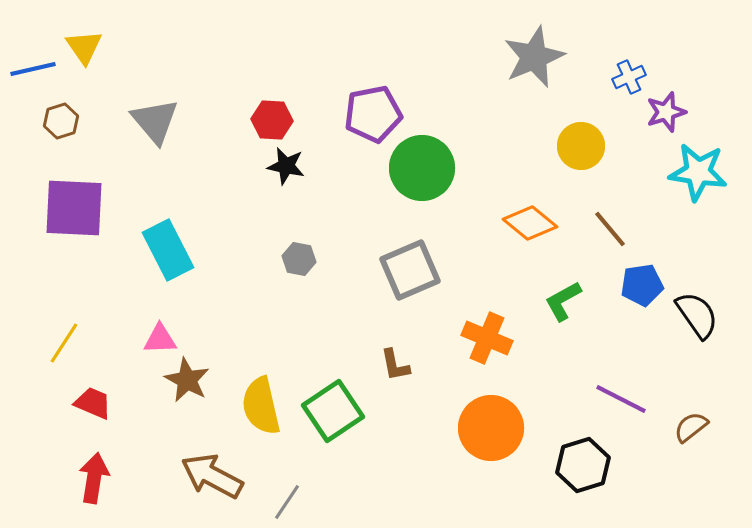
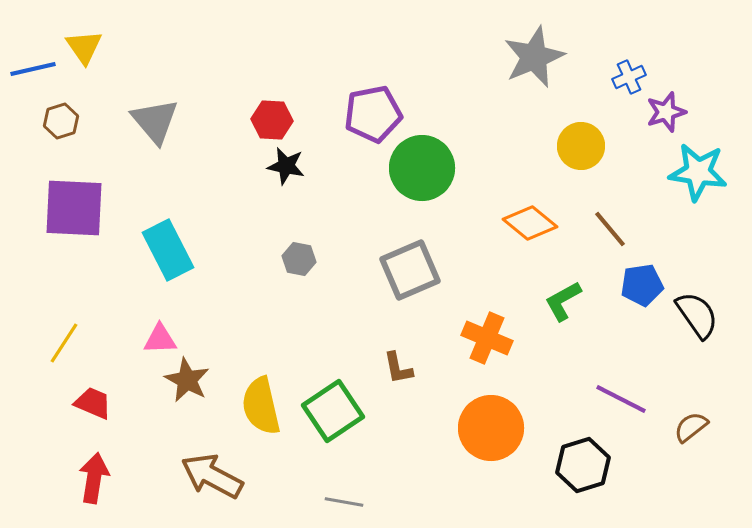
brown L-shape: moved 3 px right, 3 px down
gray line: moved 57 px right; rotated 66 degrees clockwise
